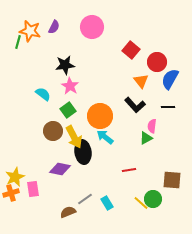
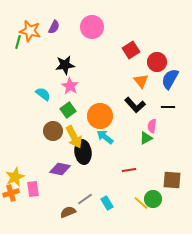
red square: rotated 18 degrees clockwise
